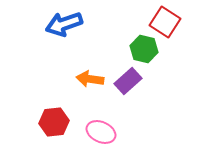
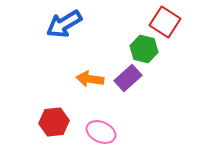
blue arrow: rotated 12 degrees counterclockwise
purple rectangle: moved 3 px up
